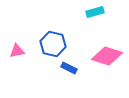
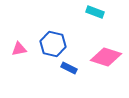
cyan rectangle: rotated 36 degrees clockwise
pink triangle: moved 2 px right, 2 px up
pink diamond: moved 1 px left, 1 px down
